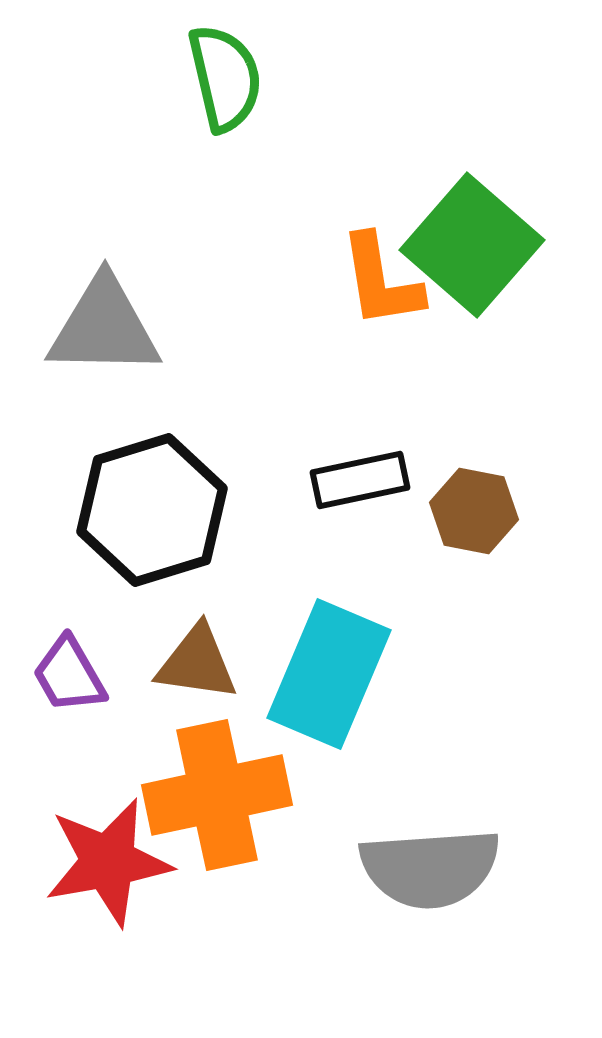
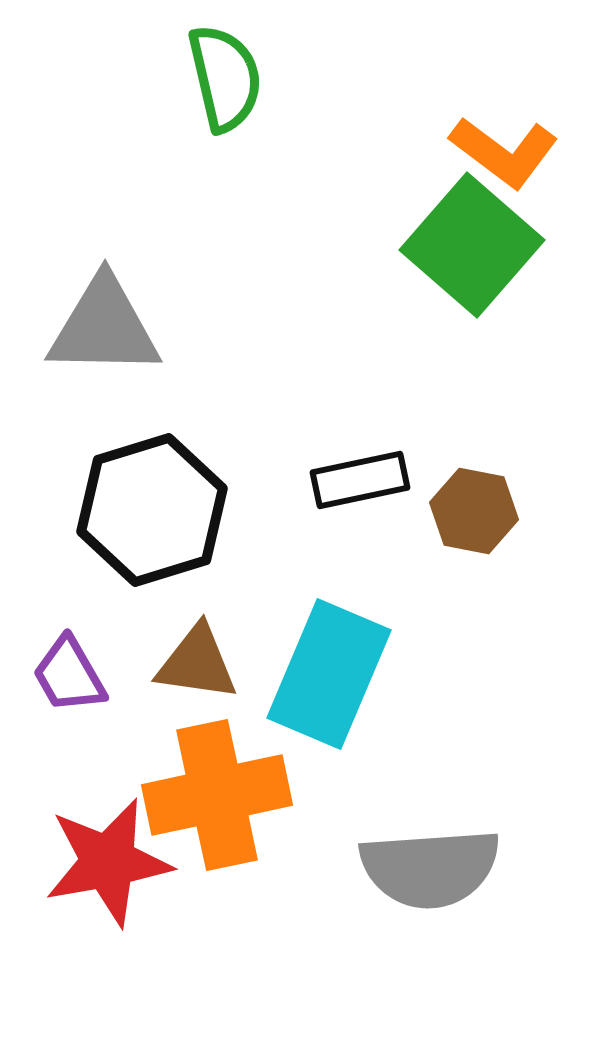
orange L-shape: moved 123 px right, 129 px up; rotated 44 degrees counterclockwise
